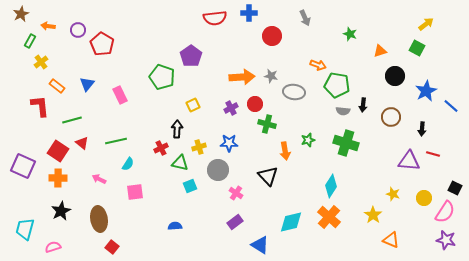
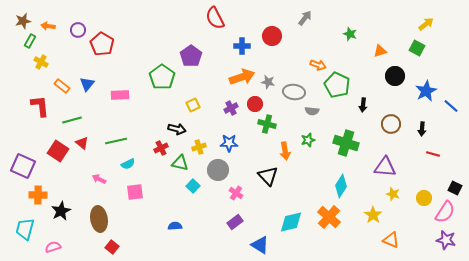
blue cross at (249, 13): moved 7 px left, 33 px down
brown star at (21, 14): moved 2 px right, 7 px down; rotated 14 degrees clockwise
red semicircle at (215, 18): rotated 70 degrees clockwise
gray arrow at (305, 18): rotated 119 degrees counterclockwise
yellow cross at (41, 62): rotated 24 degrees counterclockwise
gray star at (271, 76): moved 3 px left, 6 px down
green pentagon at (162, 77): rotated 15 degrees clockwise
orange arrow at (242, 77): rotated 15 degrees counterclockwise
green pentagon at (337, 85): rotated 15 degrees clockwise
orange rectangle at (57, 86): moved 5 px right
pink rectangle at (120, 95): rotated 66 degrees counterclockwise
gray semicircle at (343, 111): moved 31 px left
brown circle at (391, 117): moved 7 px down
black arrow at (177, 129): rotated 102 degrees clockwise
purple triangle at (409, 161): moved 24 px left, 6 px down
cyan semicircle at (128, 164): rotated 32 degrees clockwise
orange cross at (58, 178): moved 20 px left, 17 px down
cyan square at (190, 186): moved 3 px right; rotated 24 degrees counterclockwise
cyan diamond at (331, 186): moved 10 px right
